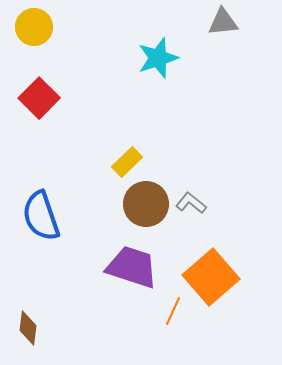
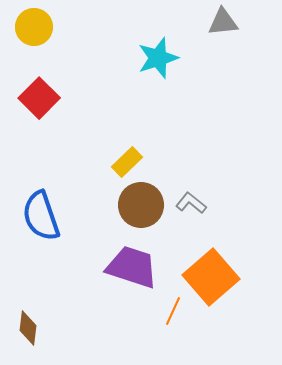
brown circle: moved 5 px left, 1 px down
